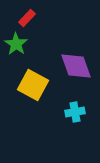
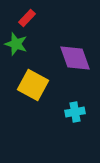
green star: rotated 15 degrees counterclockwise
purple diamond: moved 1 px left, 8 px up
